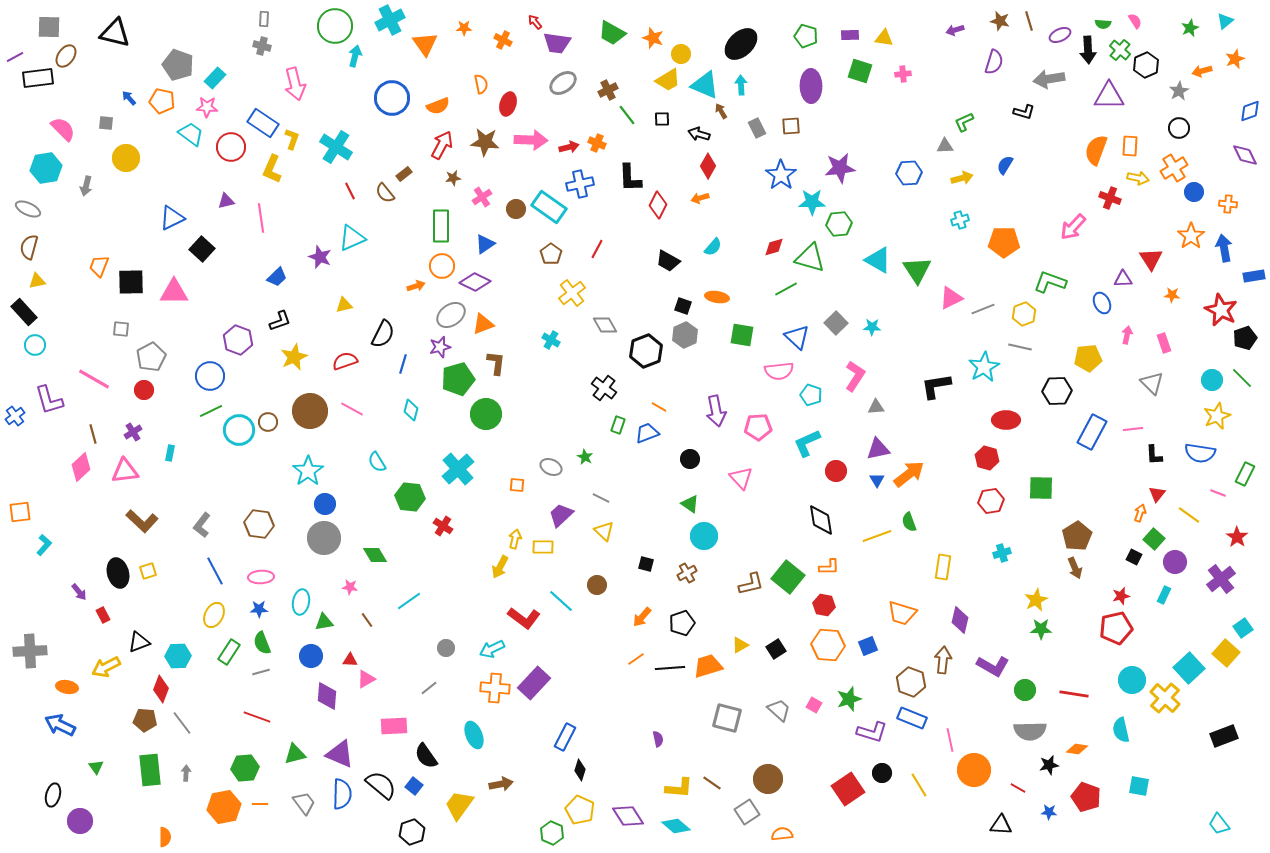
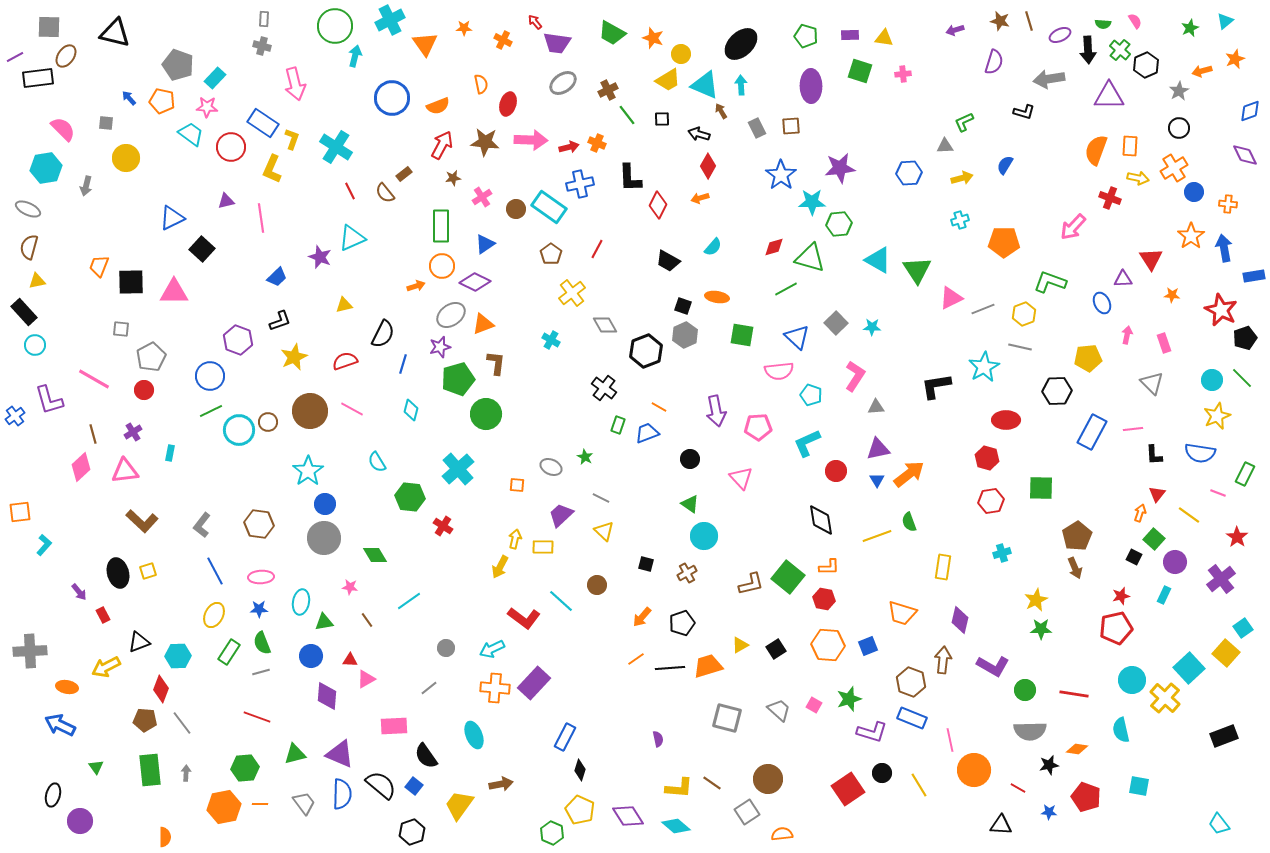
red hexagon at (824, 605): moved 6 px up
